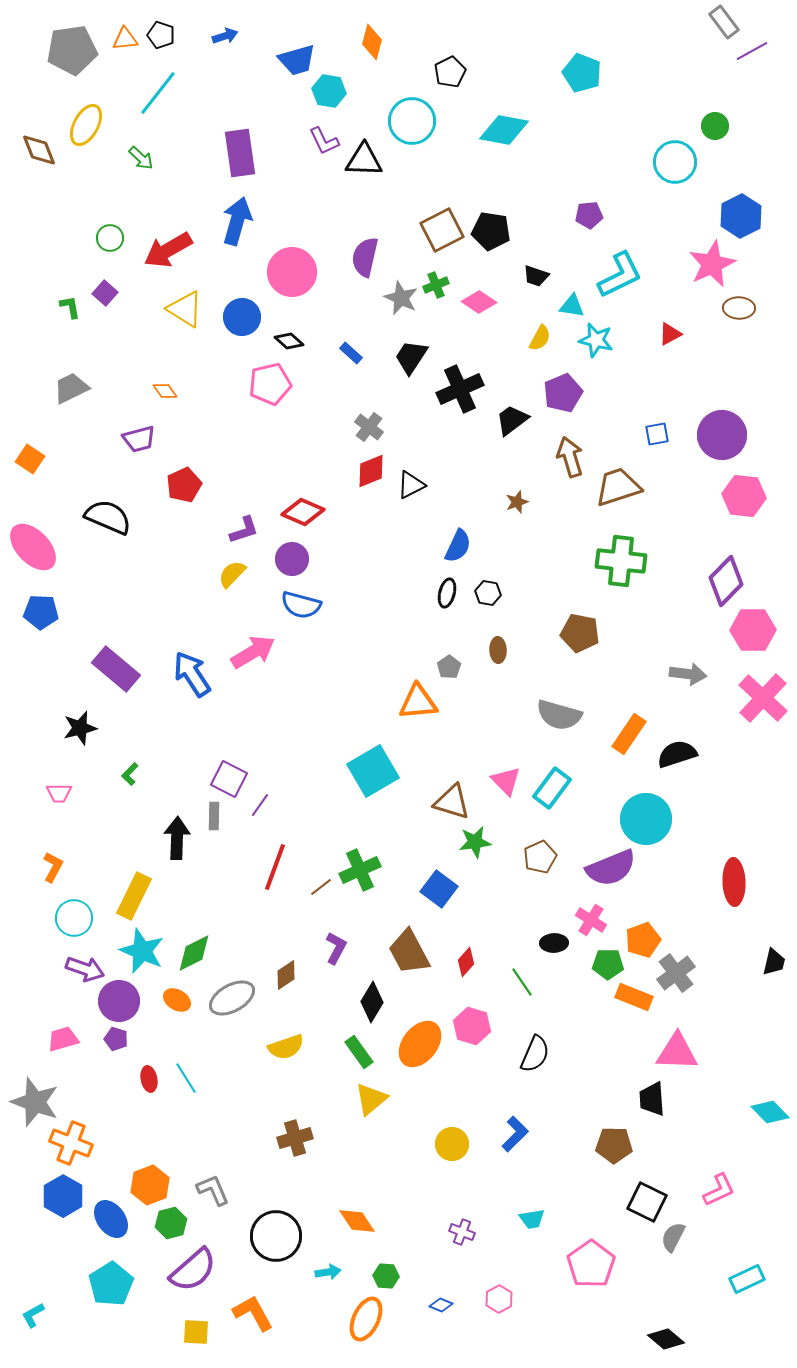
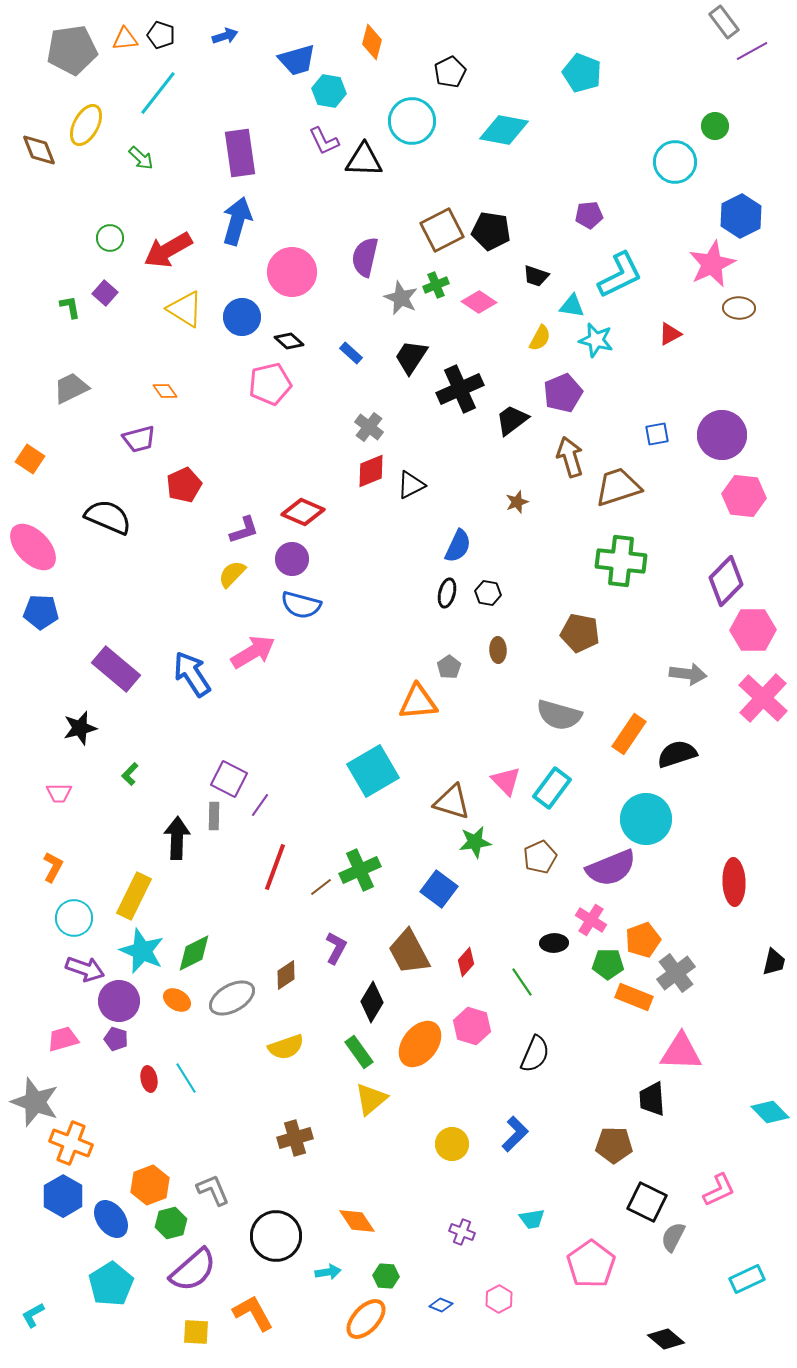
pink triangle at (677, 1052): moved 4 px right
orange ellipse at (366, 1319): rotated 18 degrees clockwise
